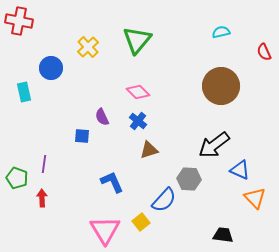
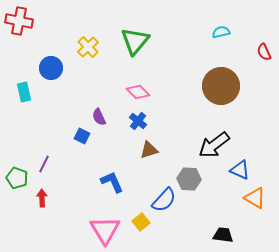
green triangle: moved 2 px left, 1 px down
purple semicircle: moved 3 px left
blue square: rotated 21 degrees clockwise
purple line: rotated 18 degrees clockwise
orange triangle: rotated 15 degrees counterclockwise
